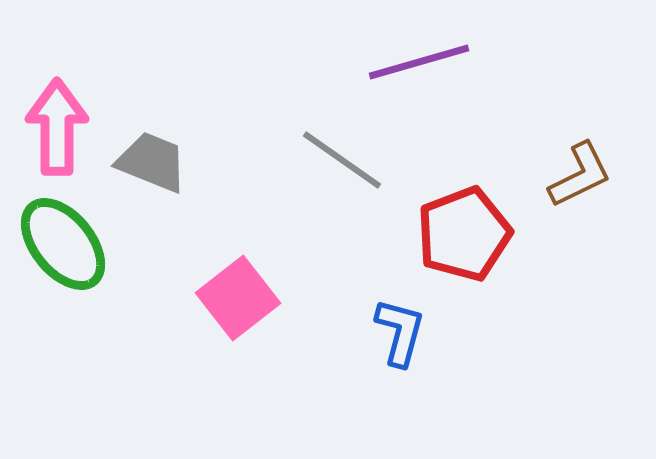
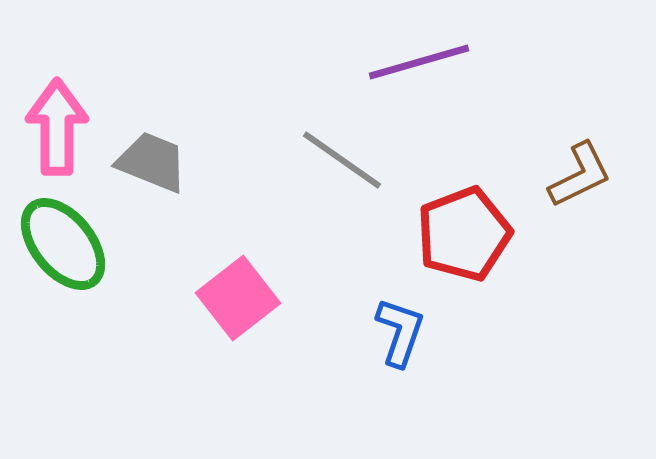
blue L-shape: rotated 4 degrees clockwise
